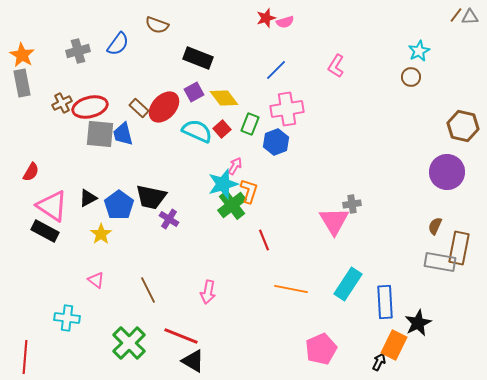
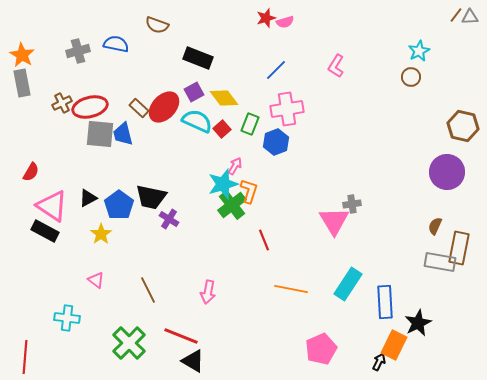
blue semicircle at (118, 44): moved 2 px left; rotated 115 degrees counterclockwise
cyan semicircle at (197, 131): moved 10 px up
